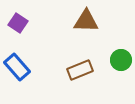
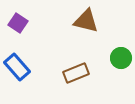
brown triangle: rotated 12 degrees clockwise
green circle: moved 2 px up
brown rectangle: moved 4 px left, 3 px down
